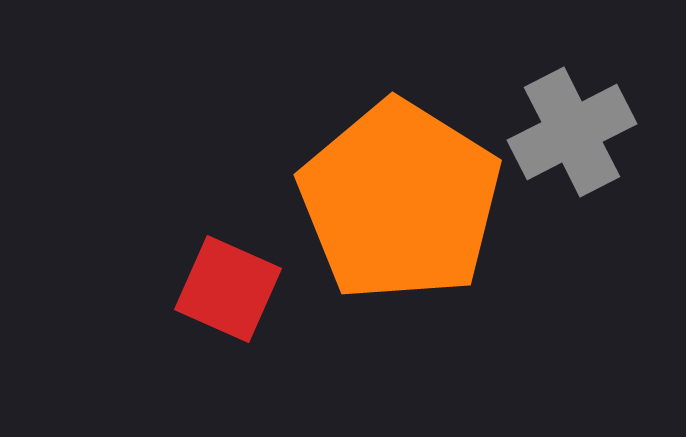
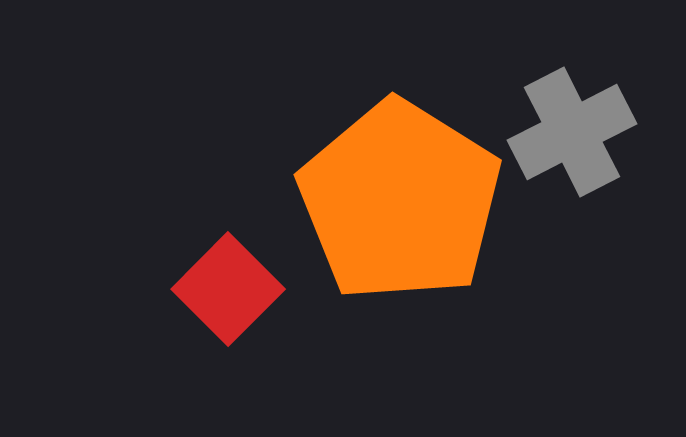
red square: rotated 21 degrees clockwise
